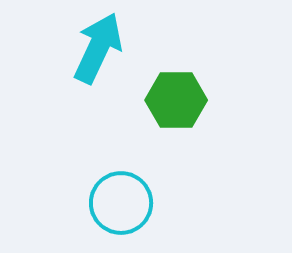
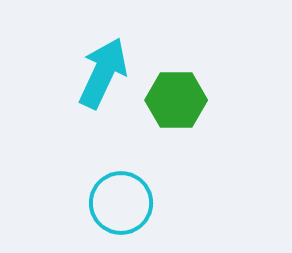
cyan arrow: moved 5 px right, 25 px down
